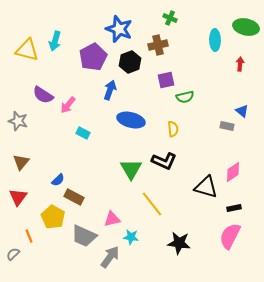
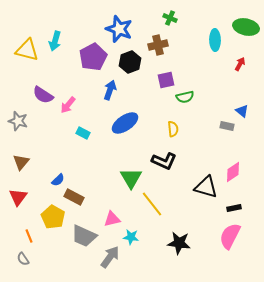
red arrow: rotated 24 degrees clockwise
blue ellipse: moved 6 px left, 3 px down; rotated 48 degrees counterclockwise
green triangle: moved 9 px down
gray semicircle: moved 10 px right, 5 px down; rotated 80 degrees counterclockwise
